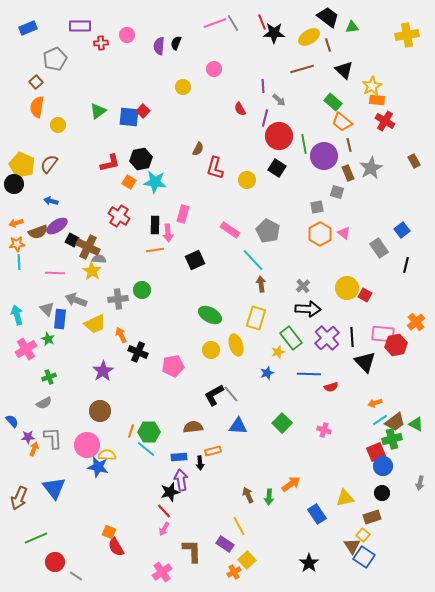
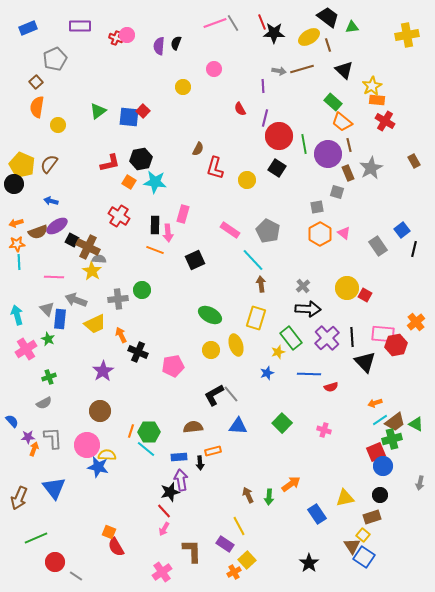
red cross at (101, 43): moved 15 px right, 5 px up; rotated 24 degrees clockwise
gray arrow at (279, 100): moved 29 px up; rotated 32 degrees counterclockwise
purple circle at (324, 156): moved 4 px right, 2 px up
gray rectangle at (379, 248): moved 1 px left, 2 px up
orange line at (155, 250): rotated 30 degrees clockwise
black line at (406, 265): moved 8 px right, 16 px up
pink line at (55, 273): moved 1 px left, 4 px down
black circle at (382, 493): moved 2 px left, 2 px down
